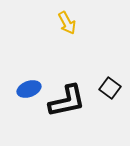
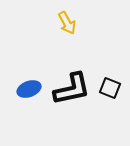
black square: rotated 15 degrees counterclockwise
black L-shape: moved 5 px right, 12 px up
